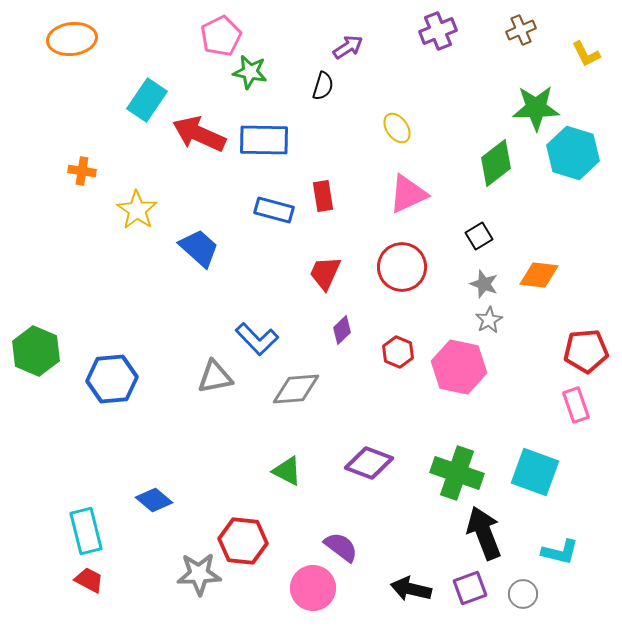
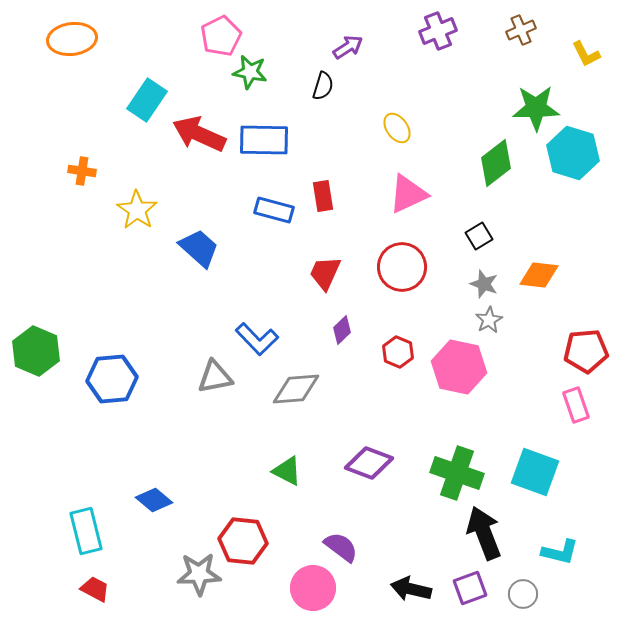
red trapezoid at (89, 580): moved 6 px right, 9 px down
